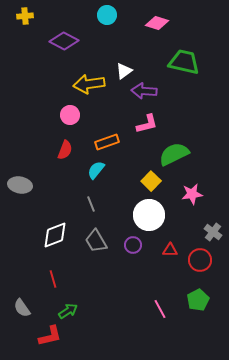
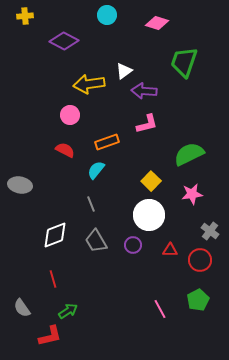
green trapezoid: rotated 84 degrees counterclockwise
red semicircle: rotated 84 degrees counterclockwise
green semicircle: moved 15 px right
gray cross: moved 3 px left, 1 px up
